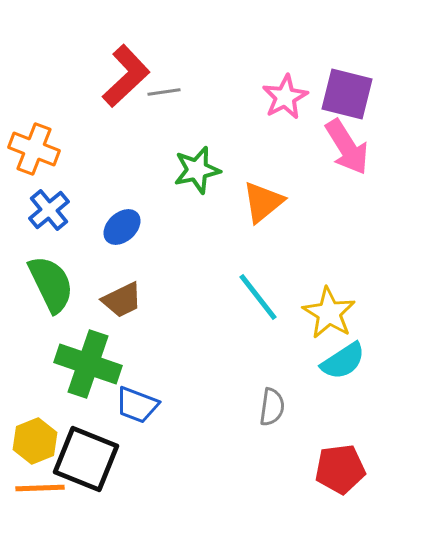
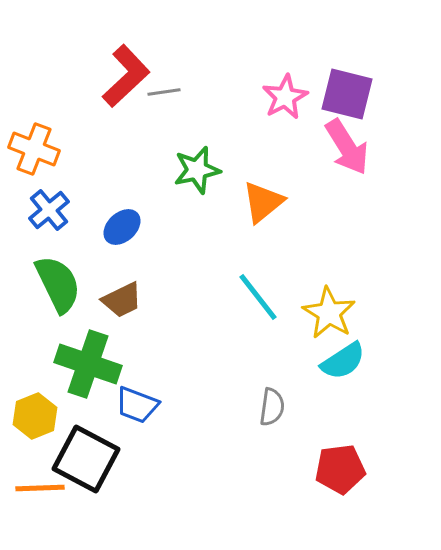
green semicircle: moved 7 px right
yellow hexagon: moved 25 px up
black square: rotated 6 degrees clockwise
